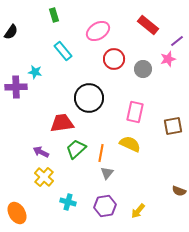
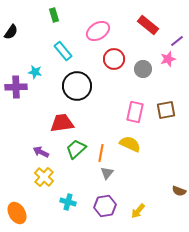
black circle: moved 12 px left, 12 px up
brown square: moved 7 px left, 16 px up
